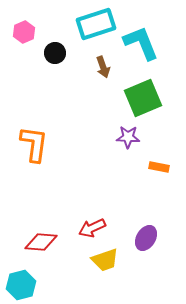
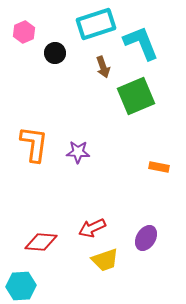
green square: moved 7 px left, 2 px up
purple star: moved 50 px left, 15 px down
cyan hexagon: moved 1 px down; rotated 12 degrees clockwise
